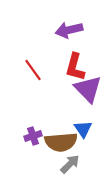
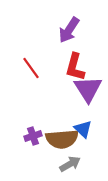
purple arrow: rotated 44 degrees counterclockwise
red line: moved 2 px left, 2 px up
purple triangle: rotated 12 degrees clockwise
blue triangle: rotated 12 degrees counterclockwise
brown semicircle: moved 1 px right, 3 px up
gray arrow: rotated 15 degrees clockwise
